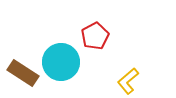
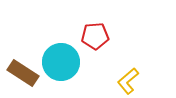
red pentagon: rotated 24 degrees clockwise
